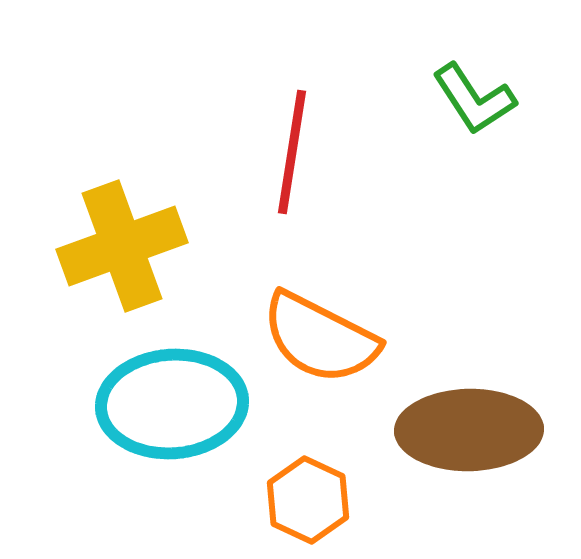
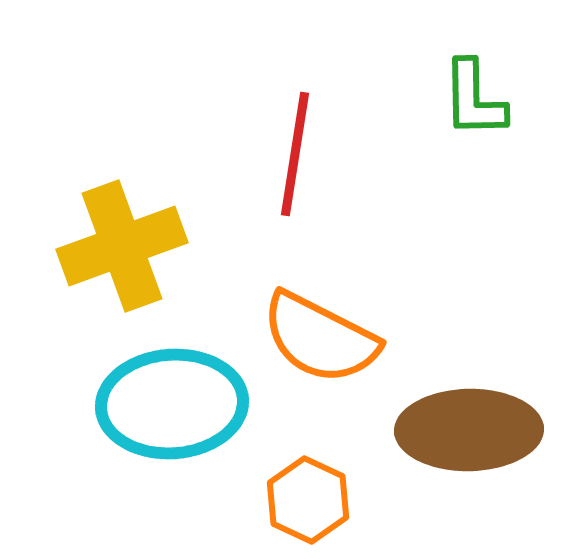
green L-shape: rotated 32 degrees clockwise
red line: moved 3 px right, 2 px down
